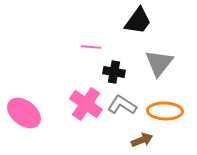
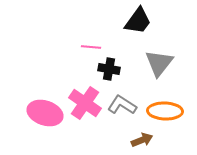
black cross: moved 5 px left, 3 px up
pink cross: moved 1 px left, 1 px up
pink ellipse: moved 21 px right; rotated 20 degrees counterclockwise
